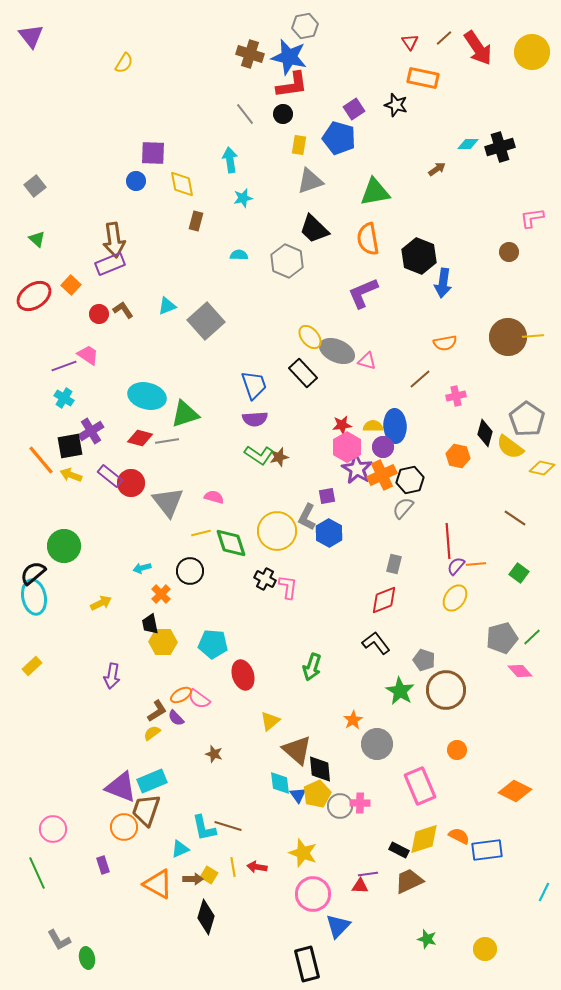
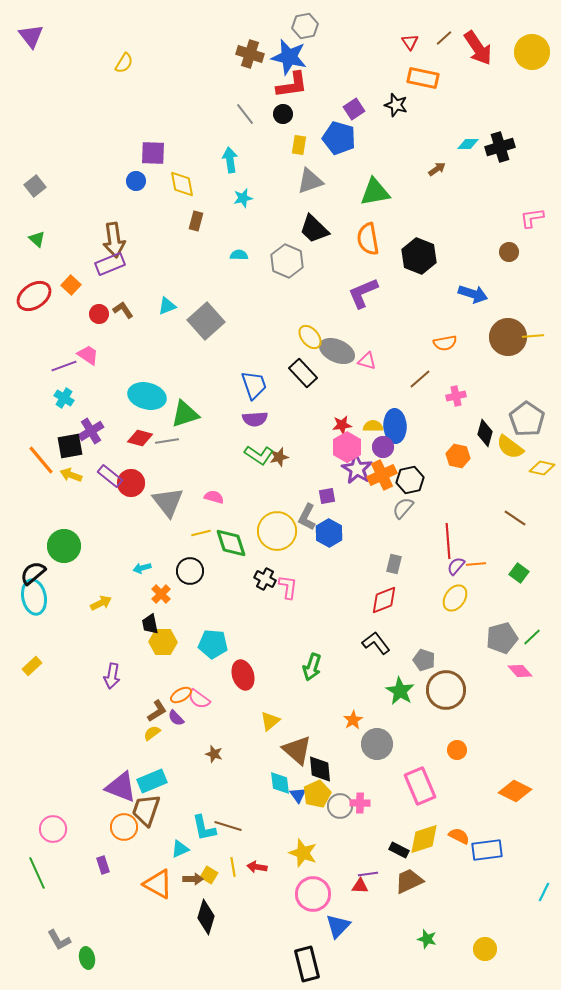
blue arrow at (443, 283): moved 30 px right, 11 px down; rotated 80 degrees counterclockwise
